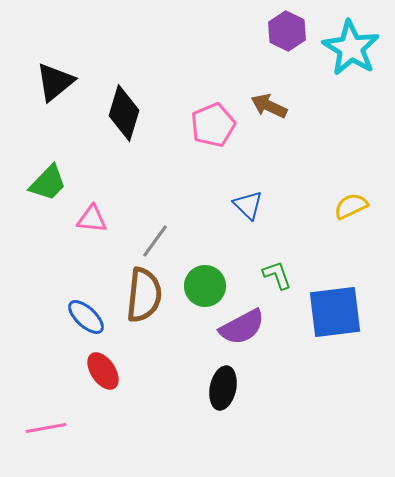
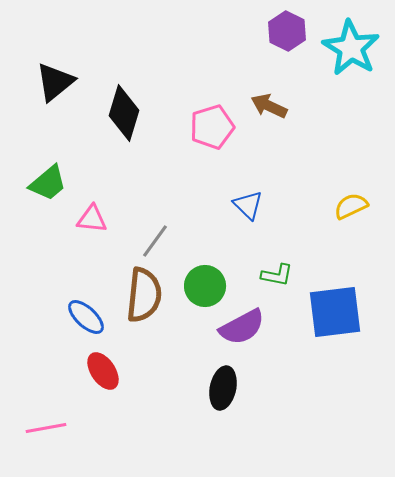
pink pentagon: moved 1 px left, 2 px down; rotated 6 degrees clockwise
green trapezoid: rotated 6 degrees clockwise
green L-shape: rotated 120 degrees clockwise
